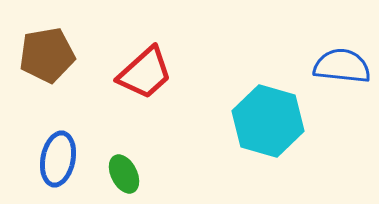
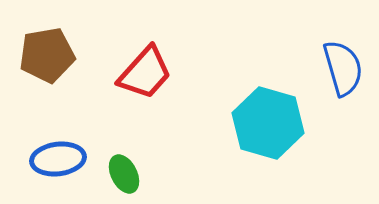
blue semicircle: moved 1 px right, 2 px down; rotated 68 degrees clockwise
red trapezoid: rotated 6 degrees counterclockwise
cyan hexagon: moved 2 px down
blue ellipse: rotated 72 degrees clockwise
